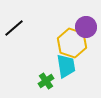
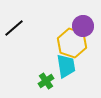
purple circle: moved 3 px left, 1 px up
